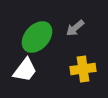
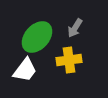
gray arrow: rotated 18 degrees counterclockwise
yellow cross: moved 14 px left, 9 px up
